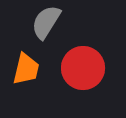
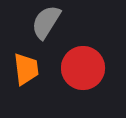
orange trapezoid: rotated 20 degrees counterclockwise
